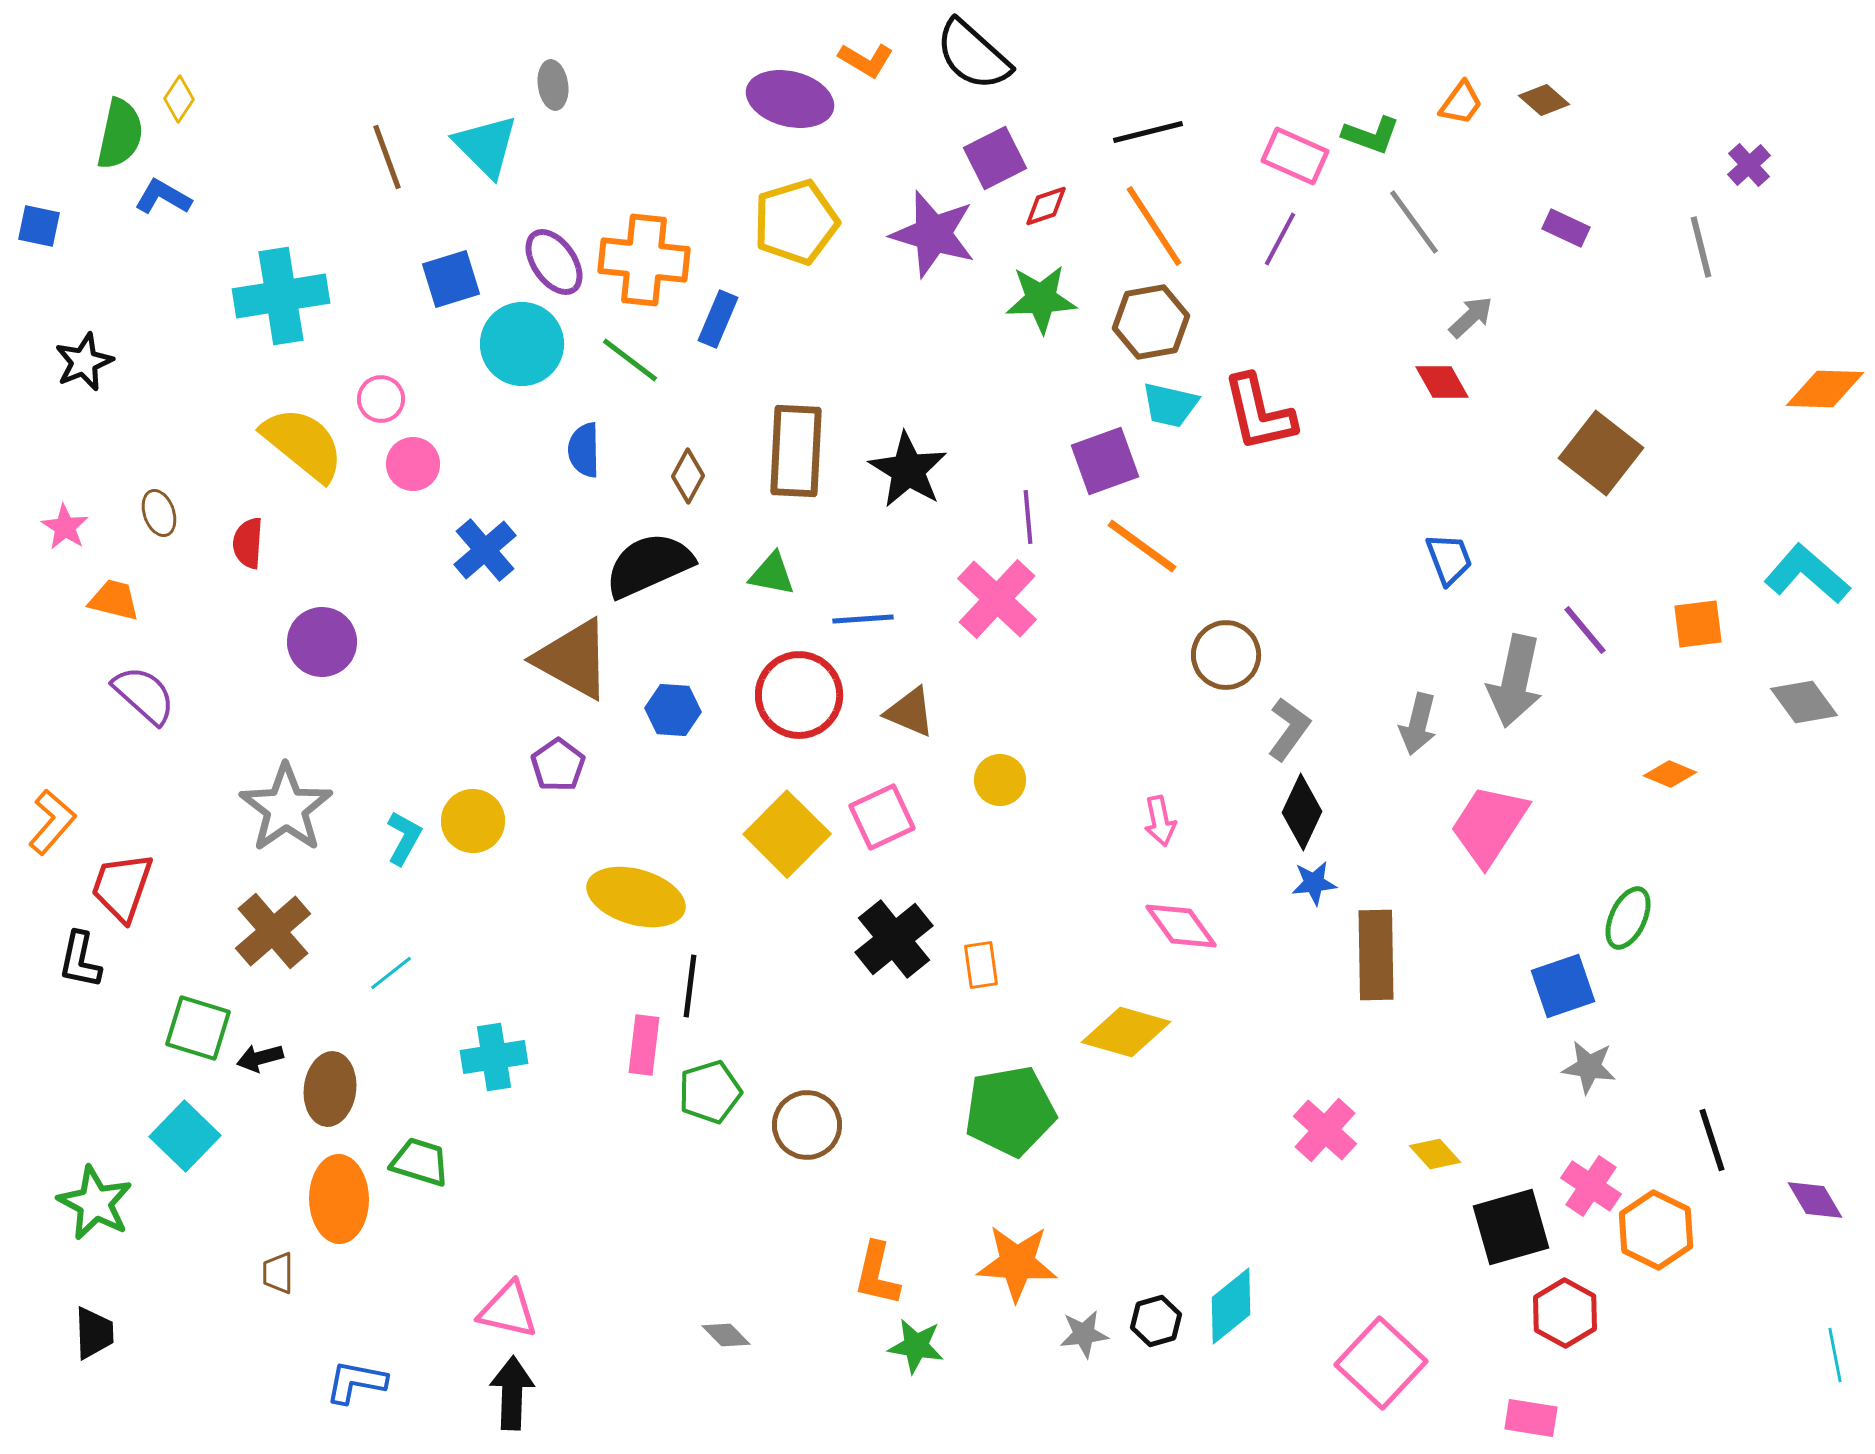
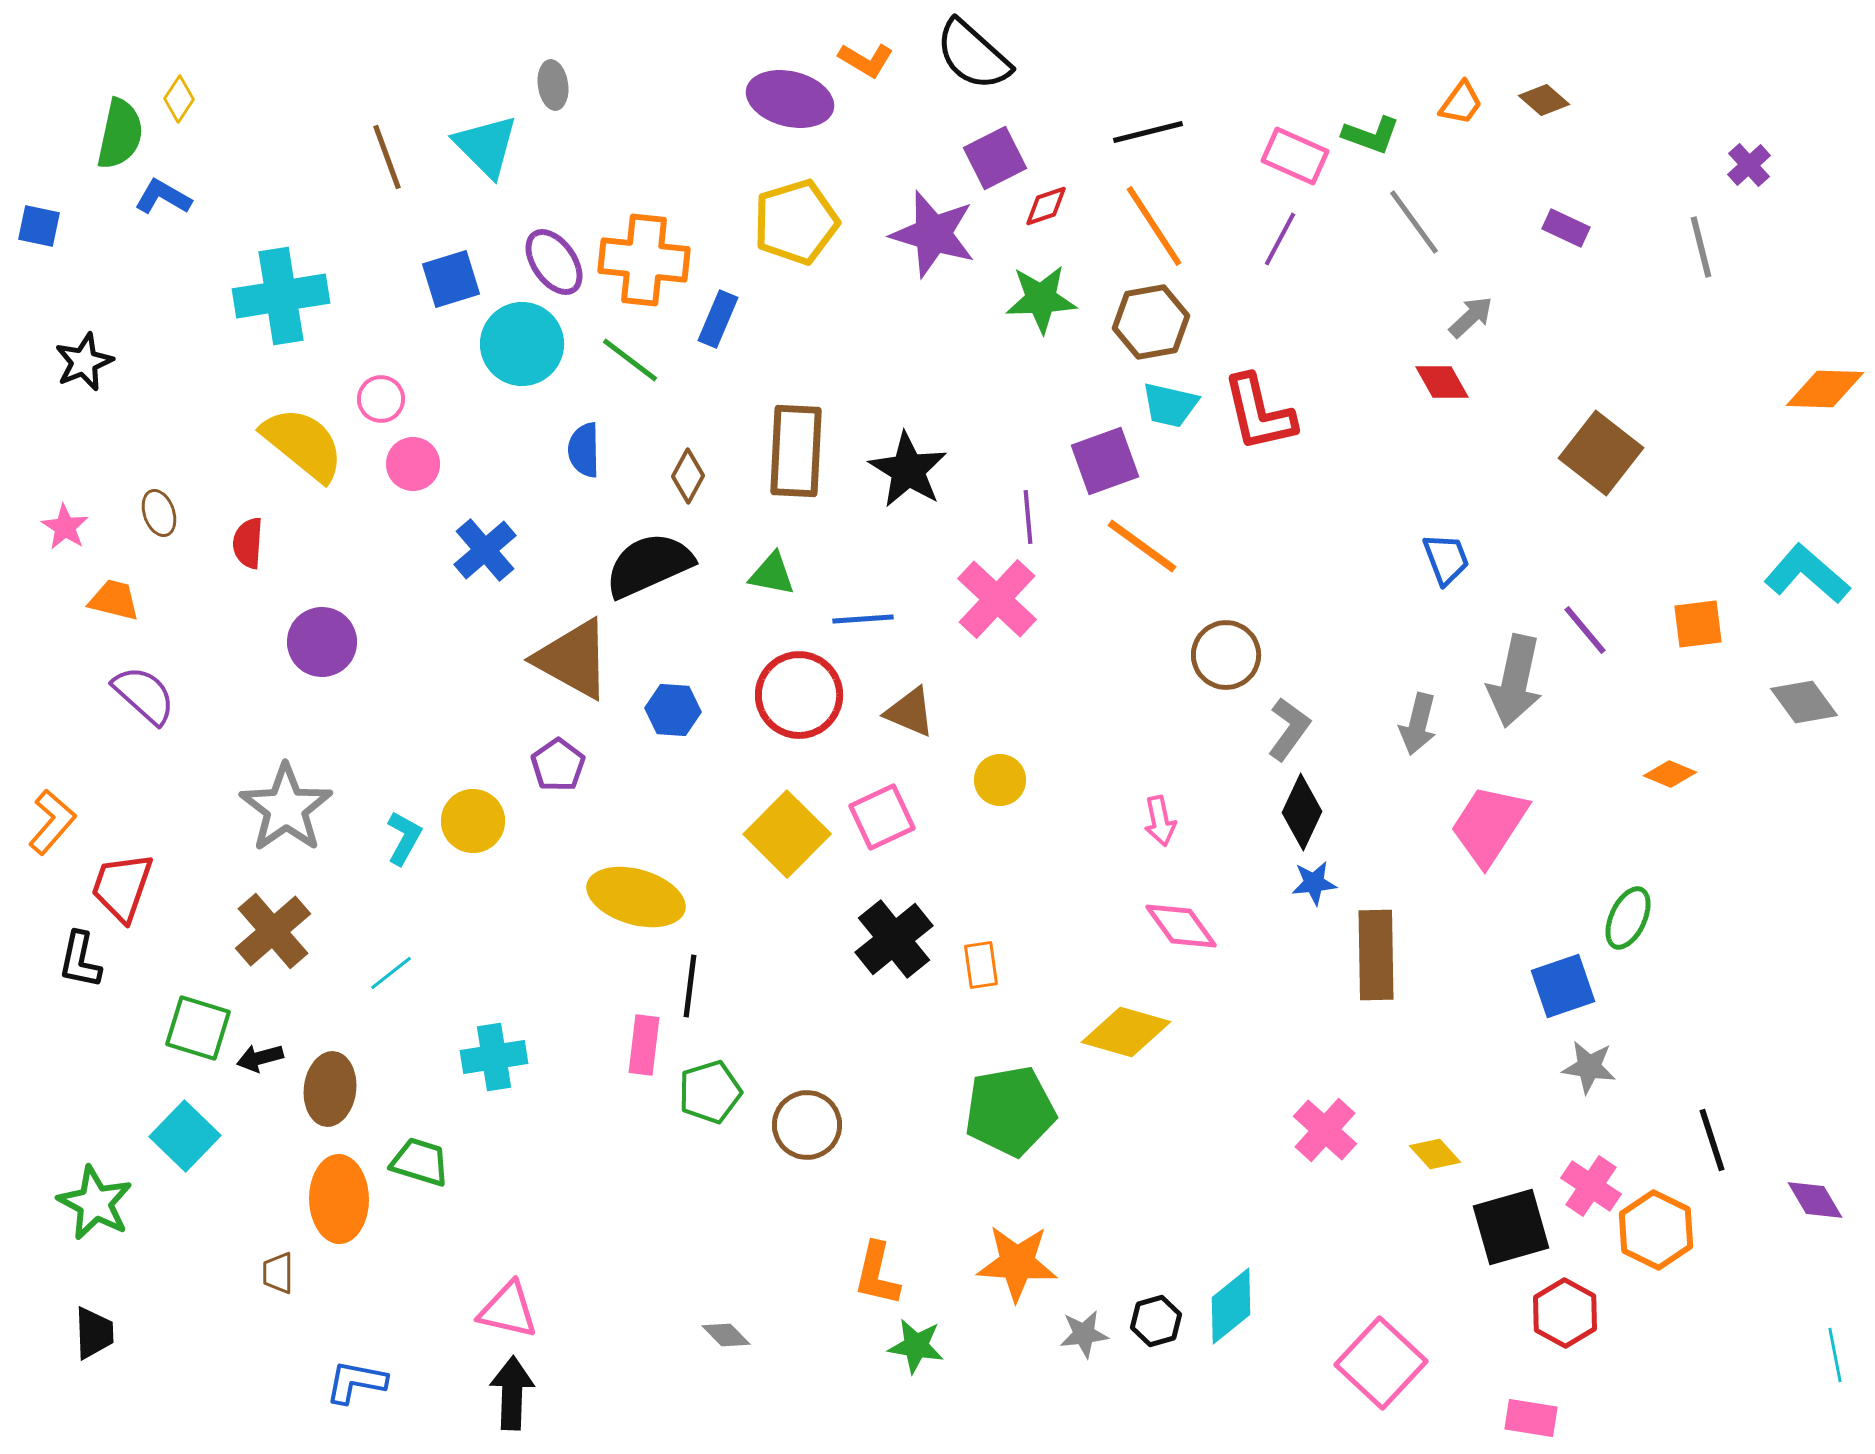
blue trapezoid at (1449, 559): moved 3 px left
